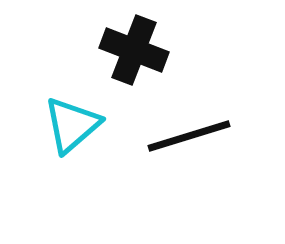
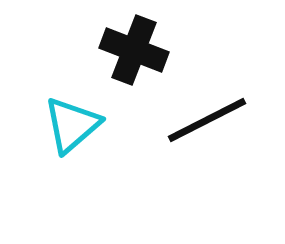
black line: moved 18 px right, 16 px up; rotated 10 degrees counterclockwise
